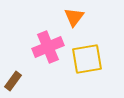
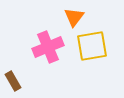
yellow square: moved 5 px right, 13 px up
brown rectangle: rotated 66 degrees counterclockwise
